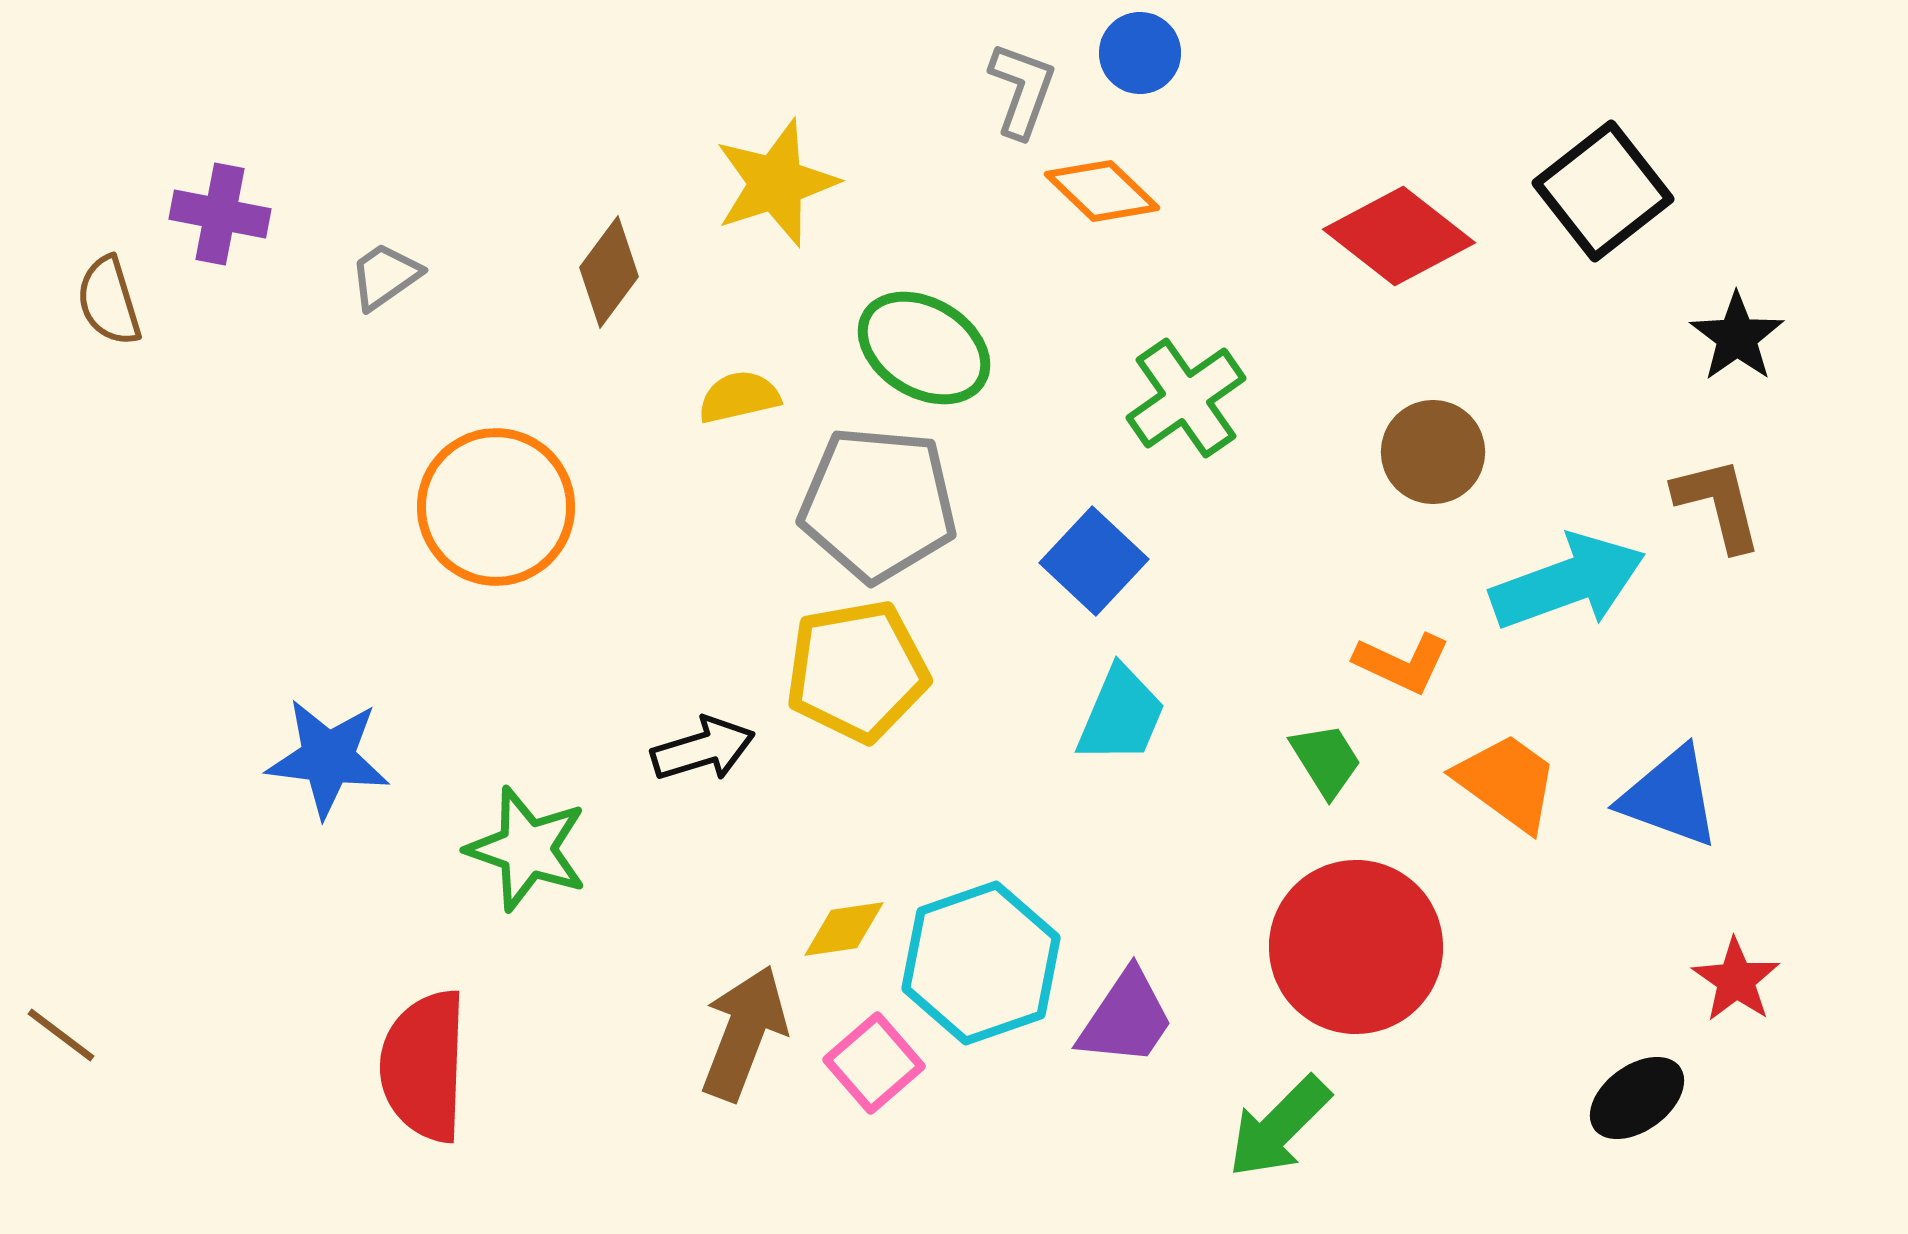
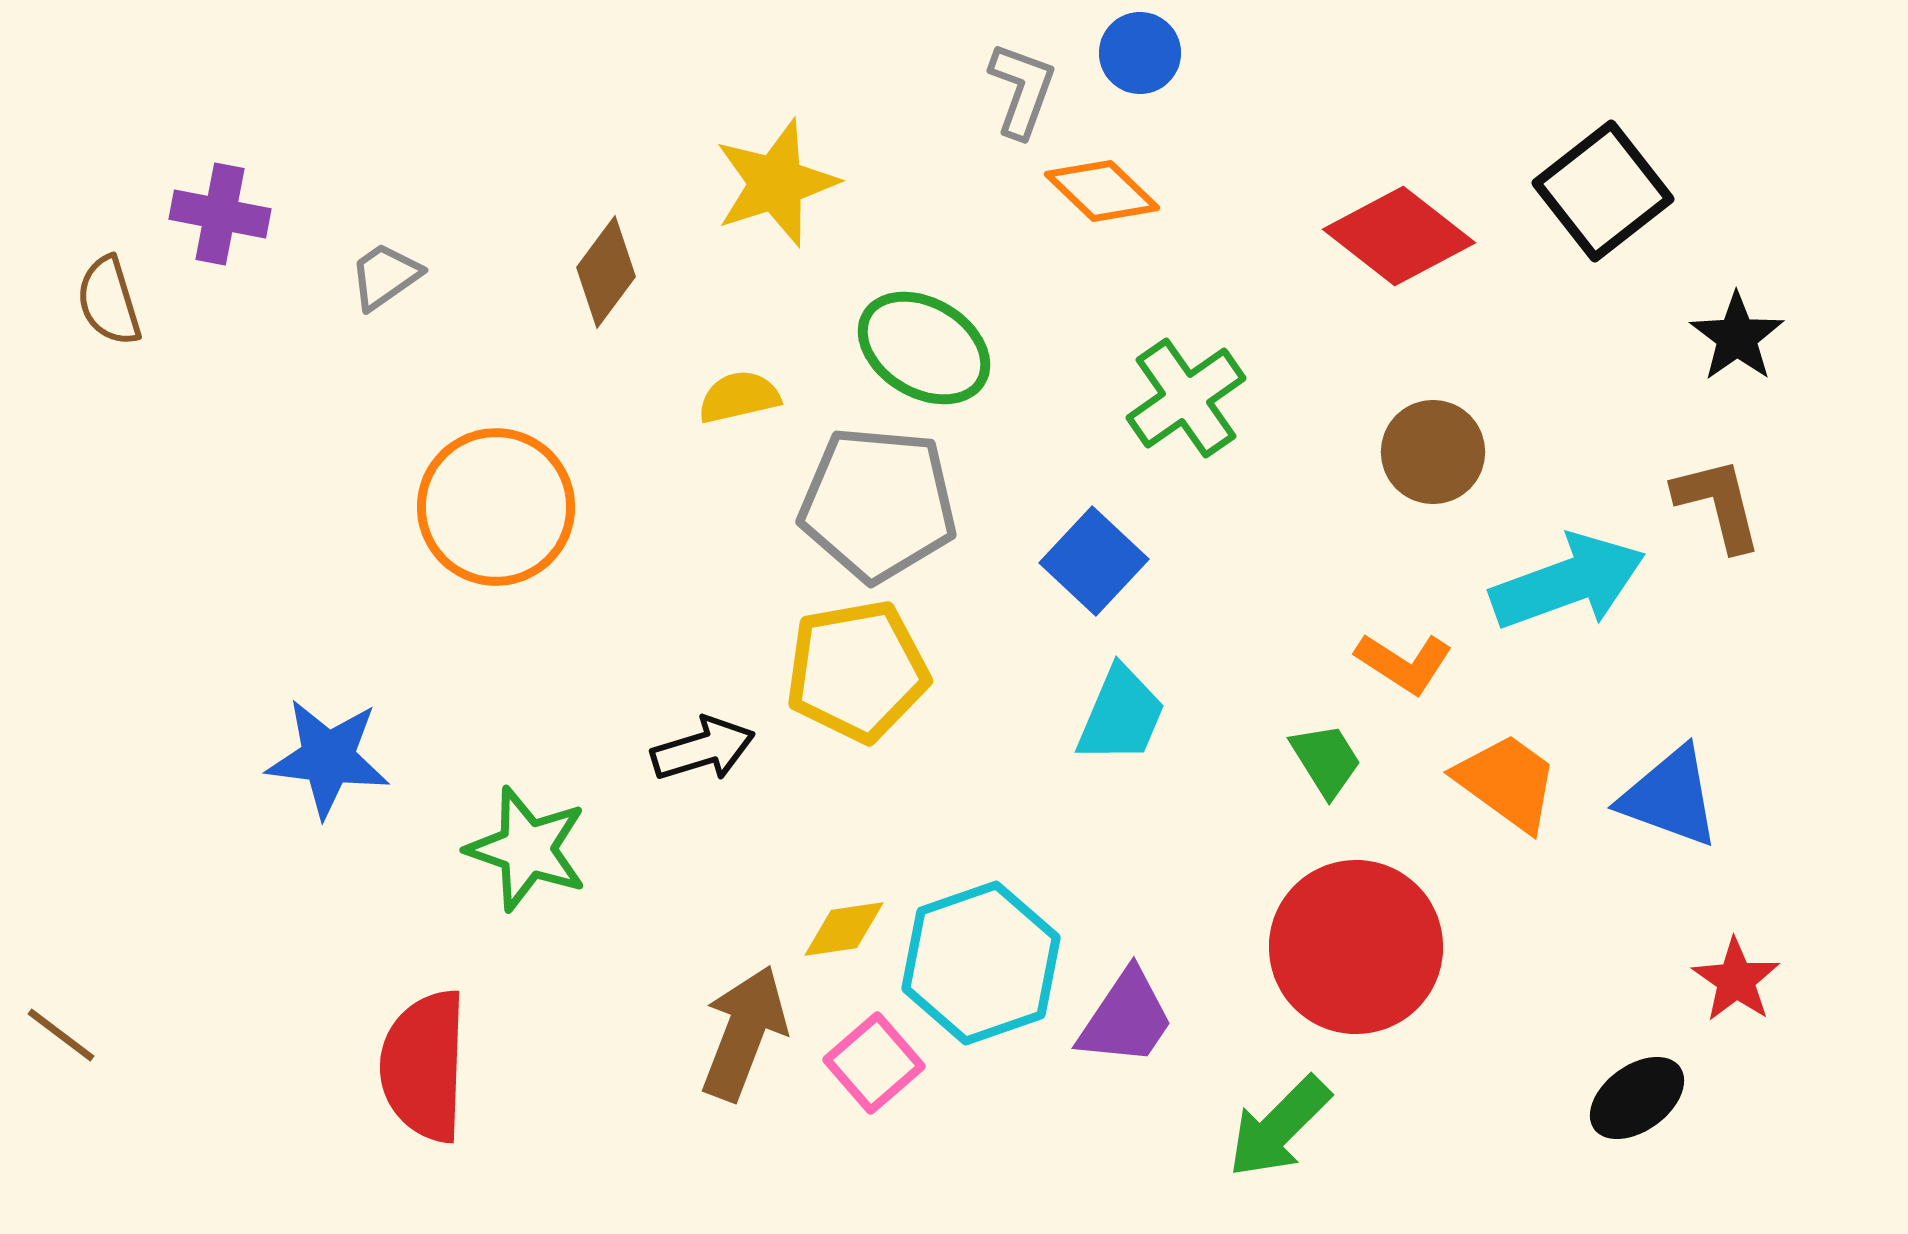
brown diamond: moved 3 px left
orange L-shape: moved 2 px right; rotated 8 degrees clockwise
